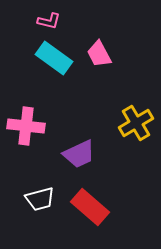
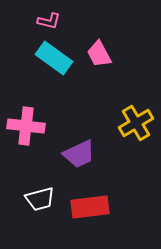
red rectangle: rotated 48 degrees counterclockwise
